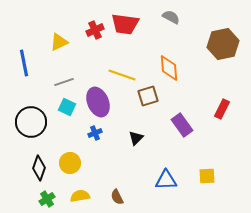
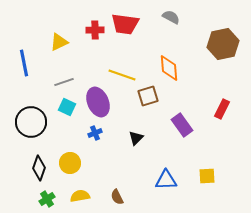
red cross: rotated 24 degrees clockwise
